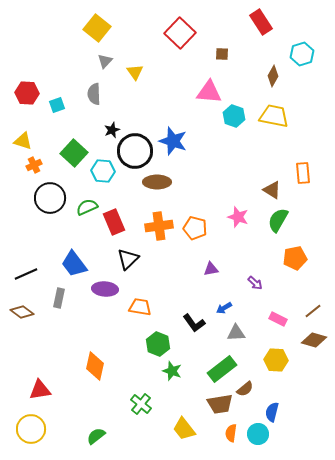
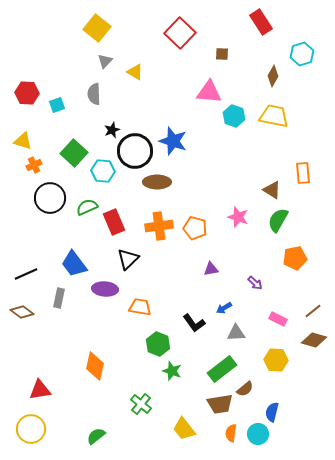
yellow triangle at (135, 72): rotated 24 degrees counterclockwise
